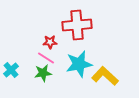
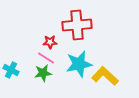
cyan cross: rotated 21 degrees counterclockwise
